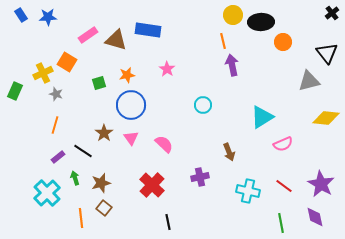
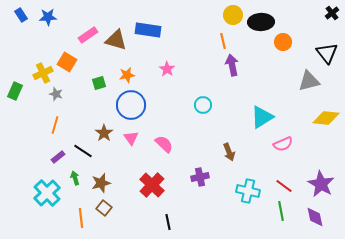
green line at (281, 223): moved 12 px up
